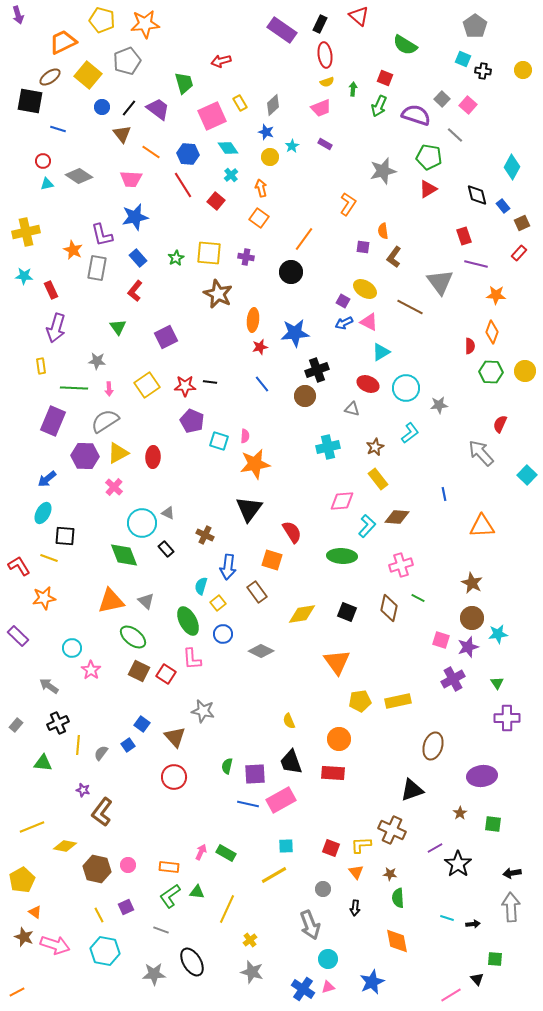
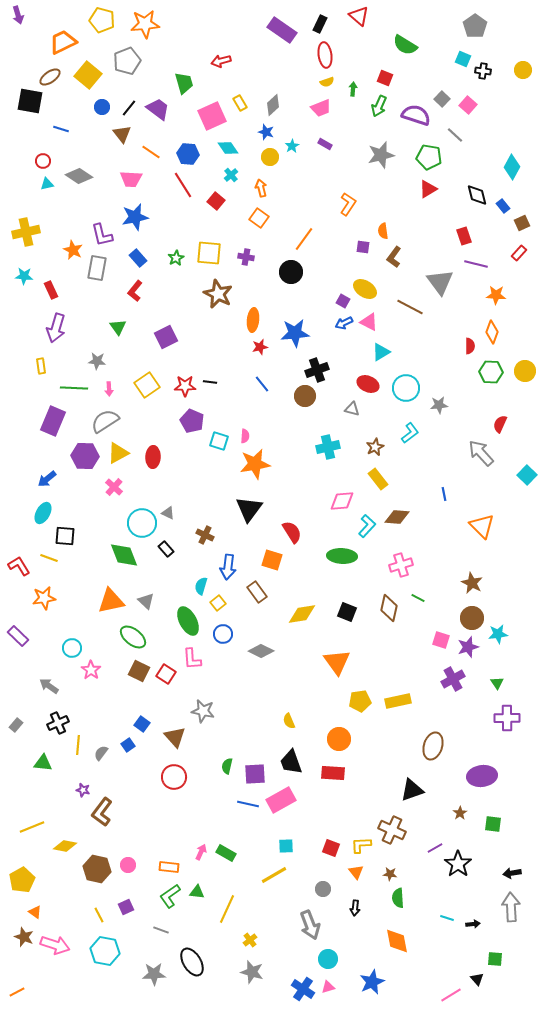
blue line at (58, 129): moved 3 px right
gray star at (383, 171): moved 2 px left, 16 px up
orange triangle at (482, 526): rotated 48 degrees clockwise
